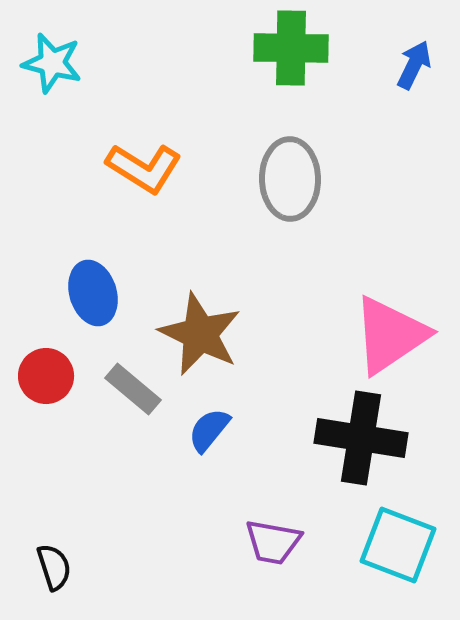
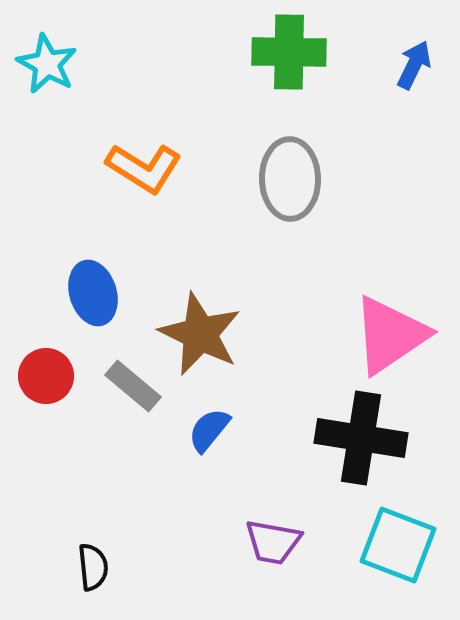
green cross: moved 2 px left, 4 px down
cyan star: moved 5 px left, 1 px down; rotated 14 degrees clockwise
gray rectangle: moved 3 px up
black semicircle: moved 39 px right; rotated 12 degrees clockwise
